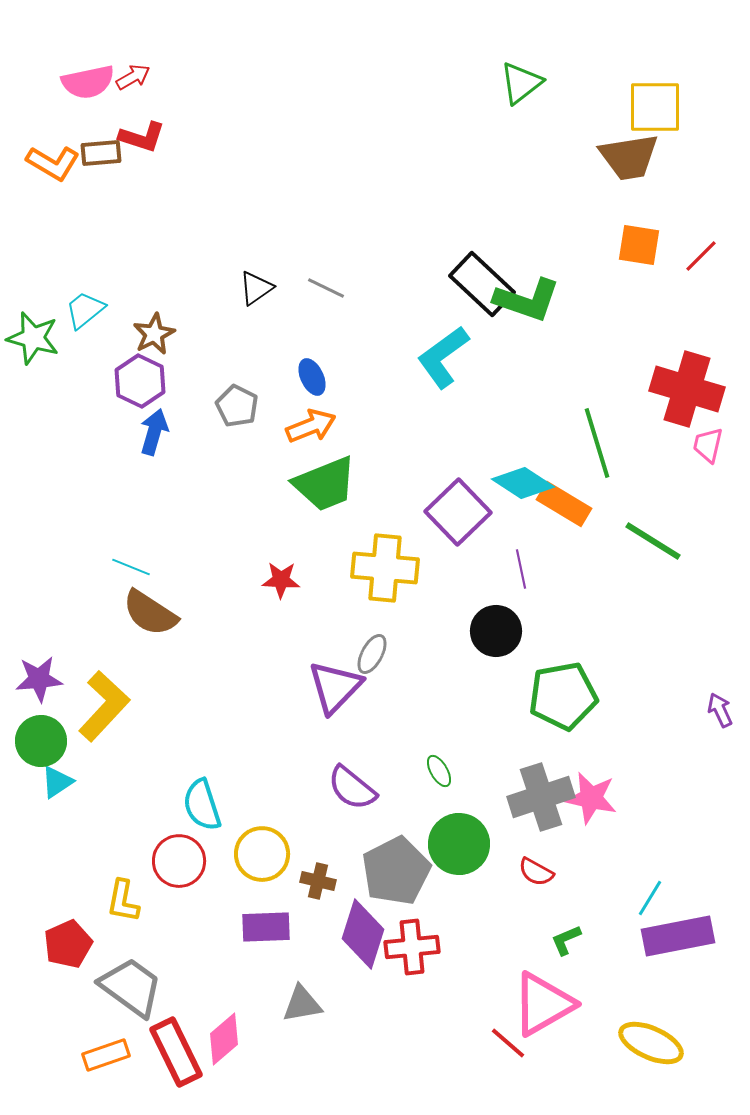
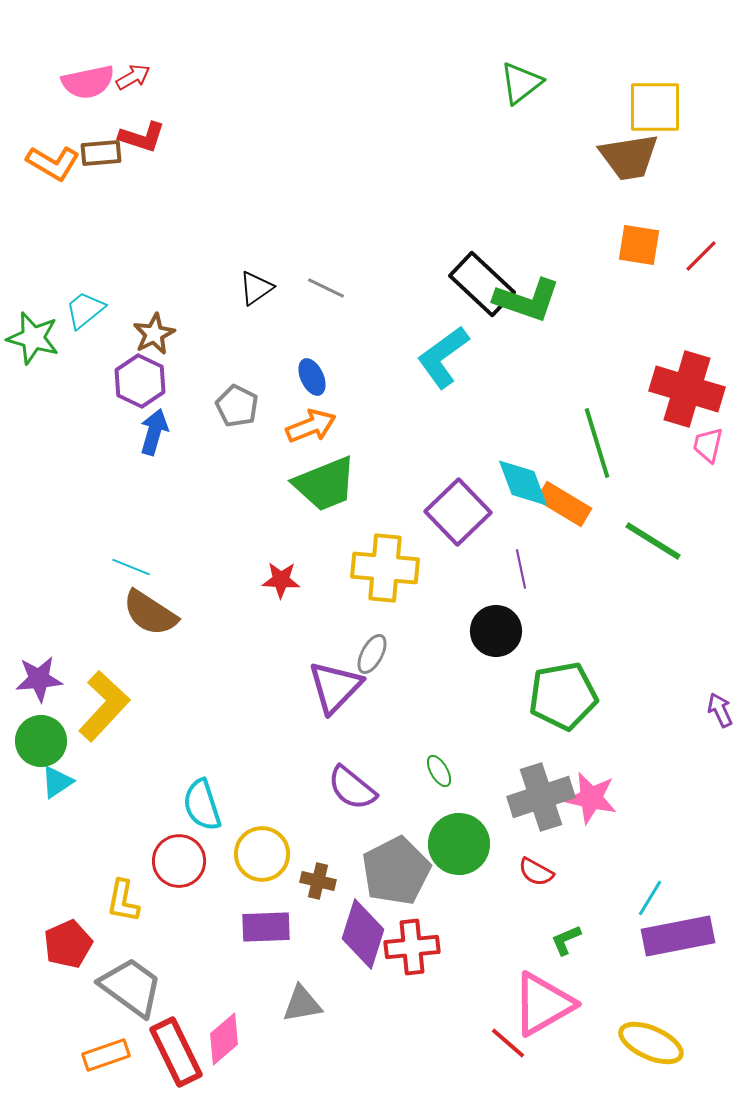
cyan diamond at (523, 483): rotated 36 degrees clockwise
